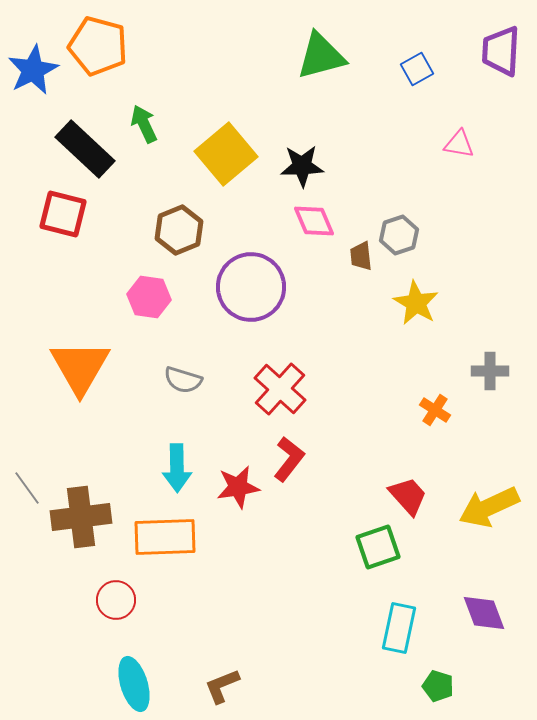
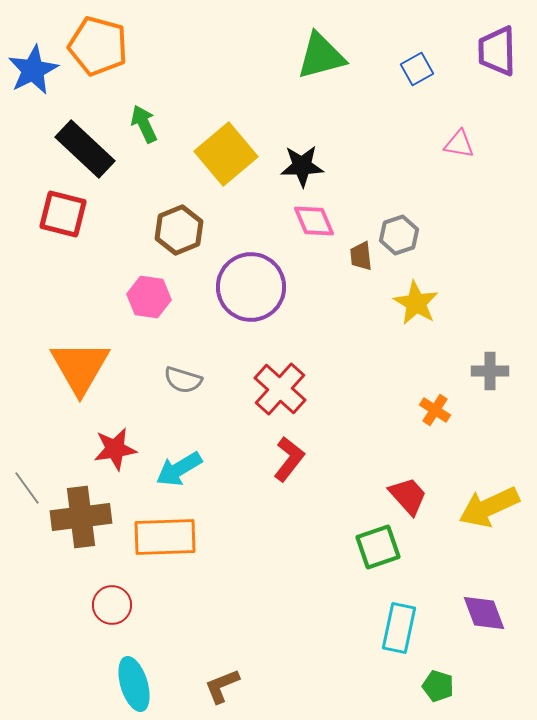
purple trapezoid: moved 4 px left; rotated 4 degrees counterclockwise
cyan arrow: moved 2 px right, 1 px down; rotated 60 degrees clockwise
red star: moved 123 px left, 38 px up
red circle: moved 4 px left, 5 px down
